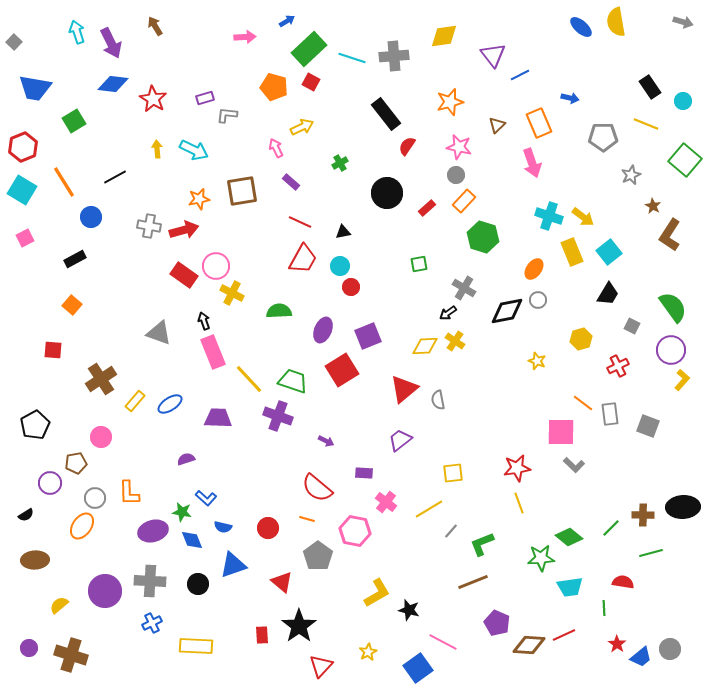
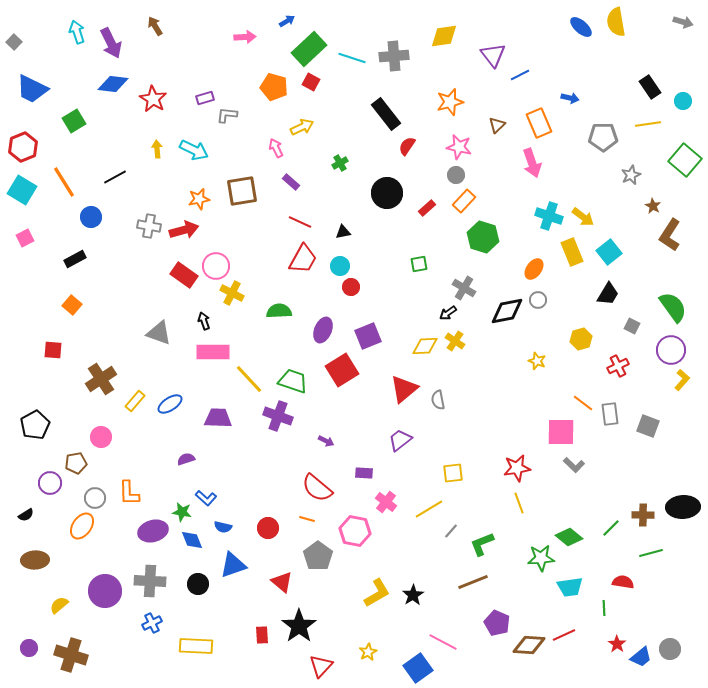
blue trapezoid at (35, 88): moved 3 px left, 1 px down; rotated 16 degrees clockwise
yellow line at (646, 124): moved 2 px right; rotated 30 degrees counterclockwise
pink rectangle at (213, 352): rotated 68 degrees counterclockwise
black star at (409, 610): moved 4 px right, 15 px up; rotated 25 degrees clockwise
